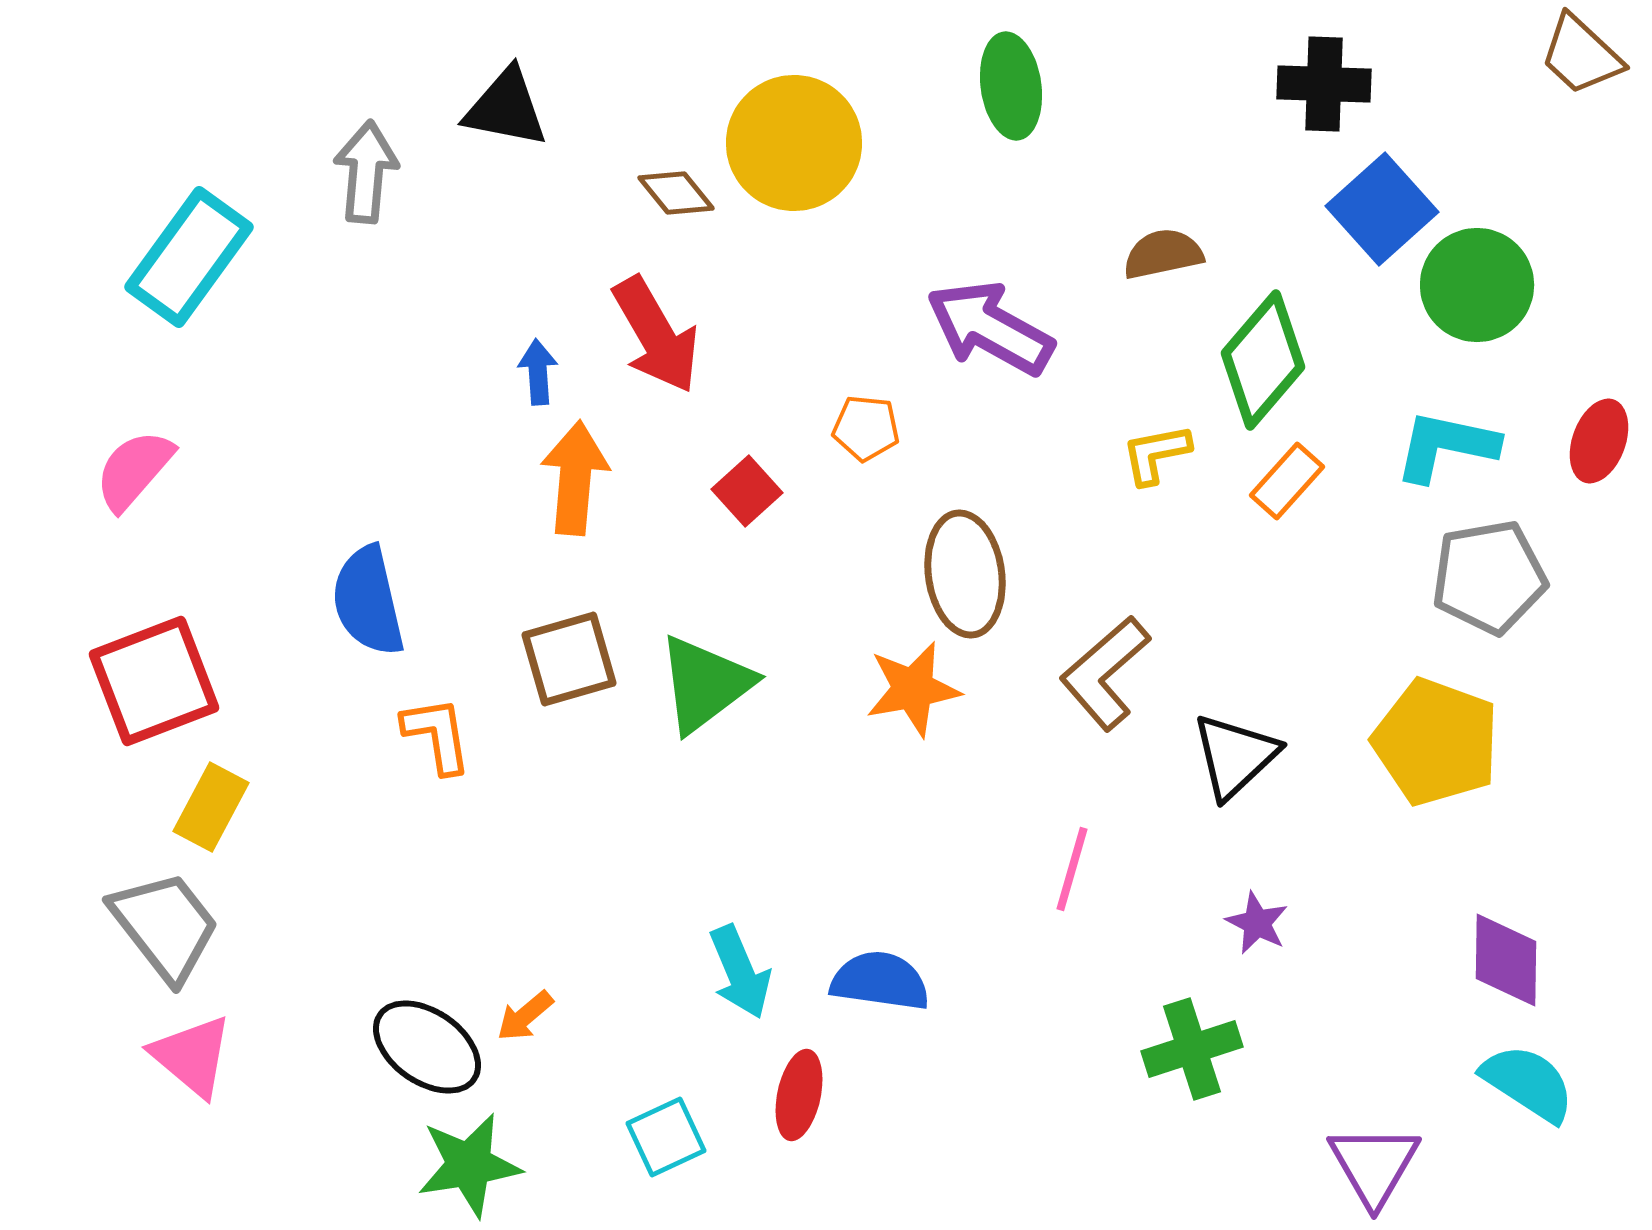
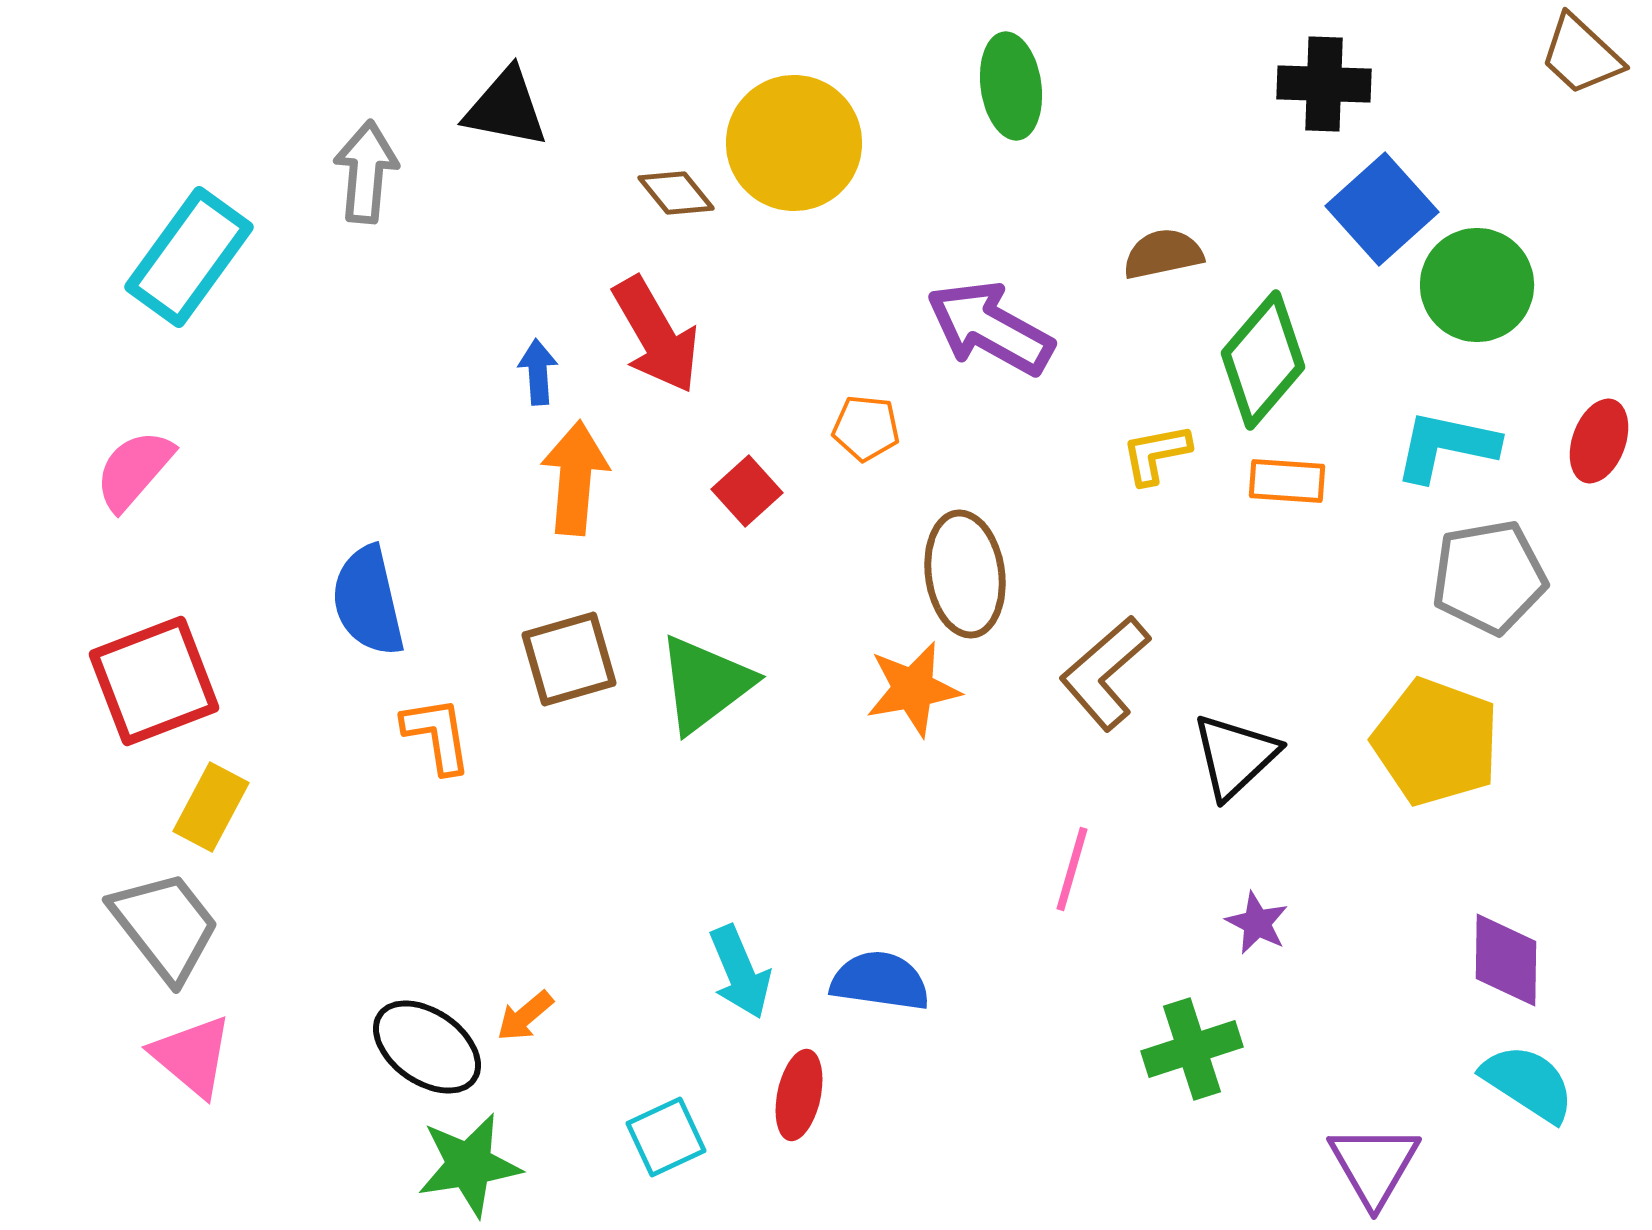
orange rectangle at (1287, 481): rotated 52 degrees clockwise
